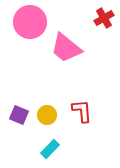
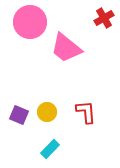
red L-shape: moved 4 px right, 1 px down
yellow circle: moved 3 px up
